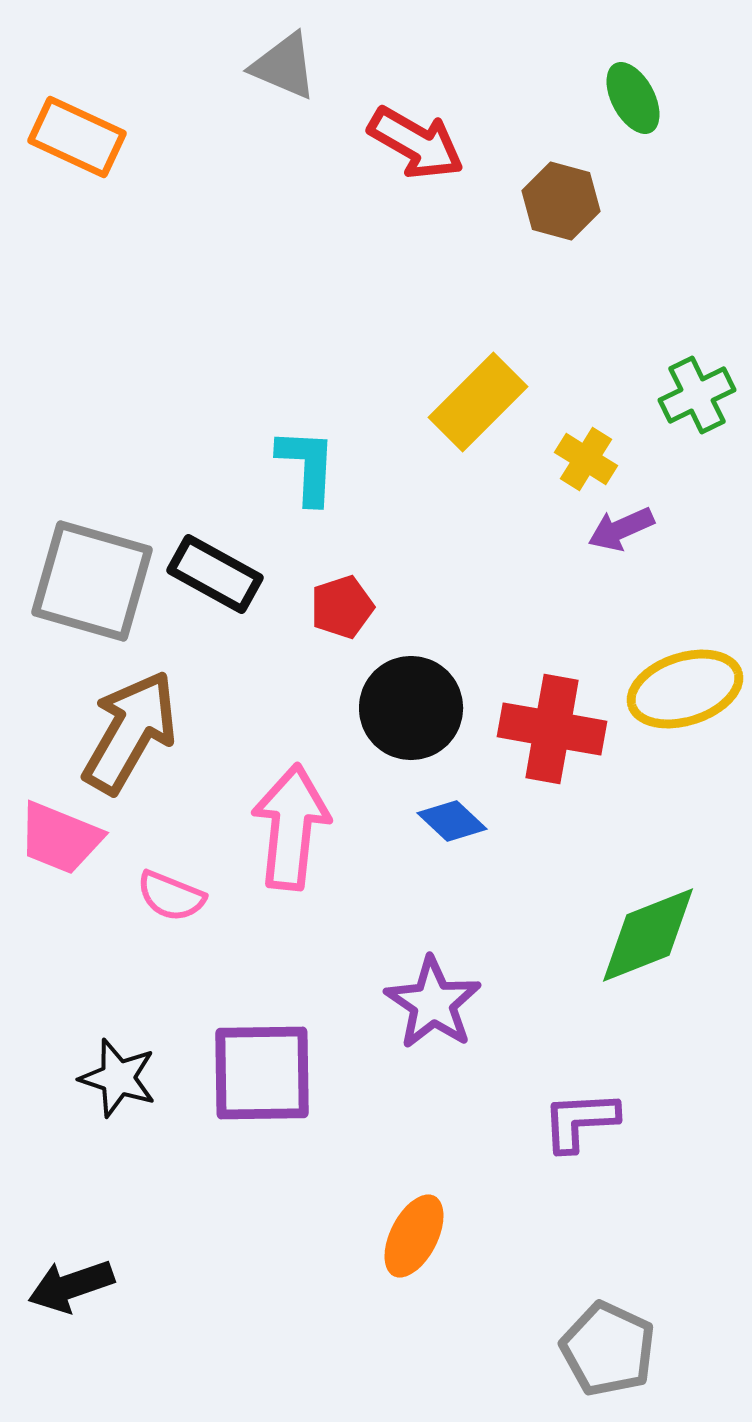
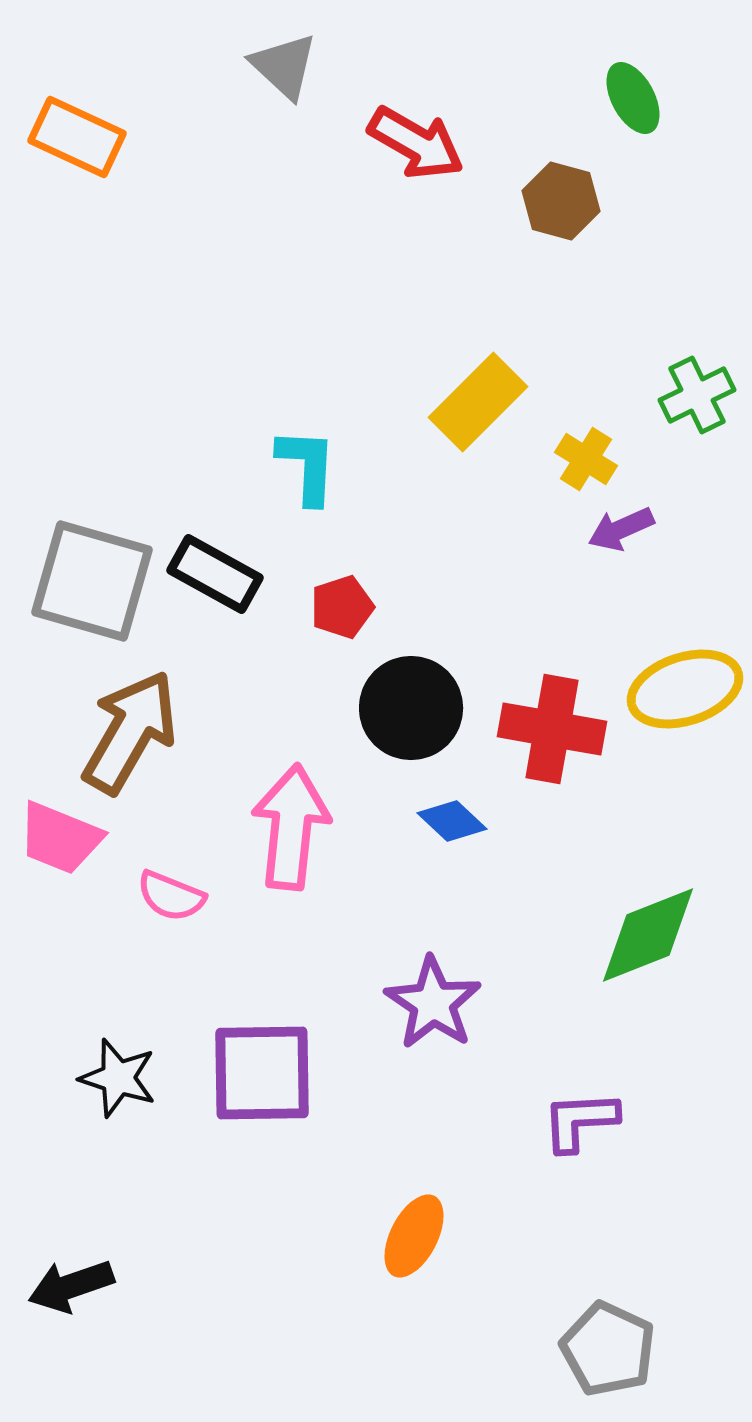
gray triangle: rotated 20 degrees clockwise
